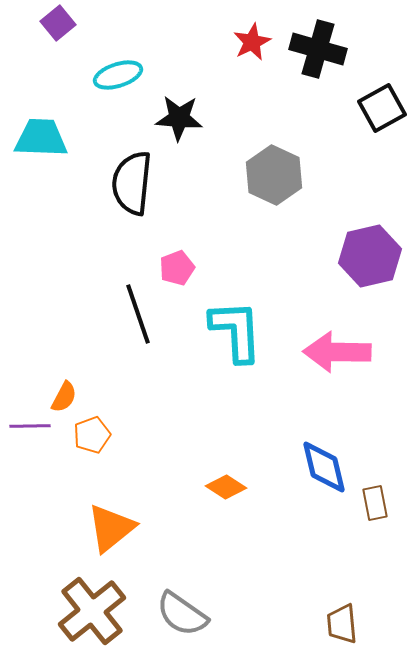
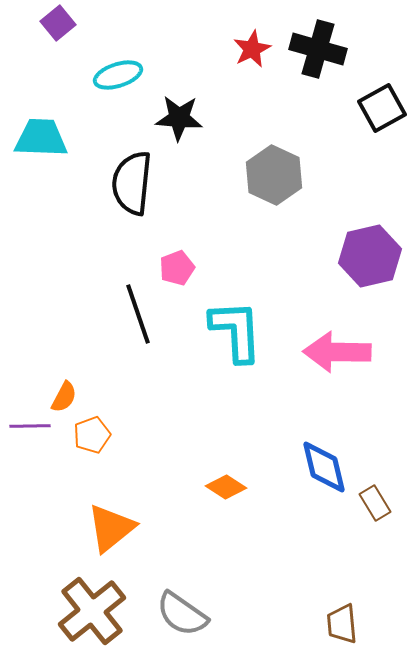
red star: moved 7 px down
brown rectangle: rotated 20 degrees counterclockwise
